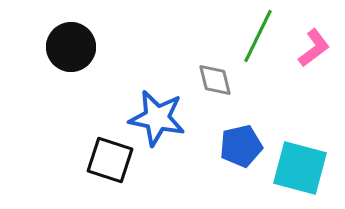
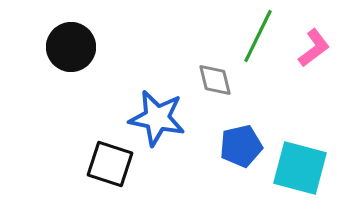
black square: moved 4 px down
